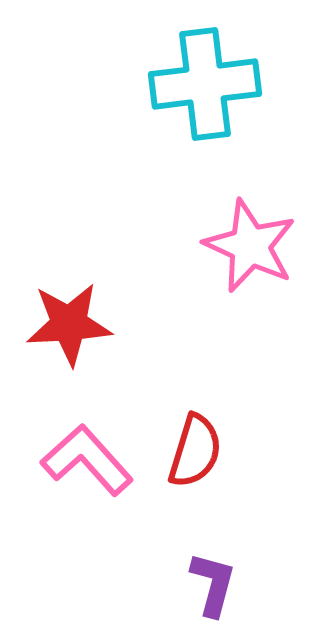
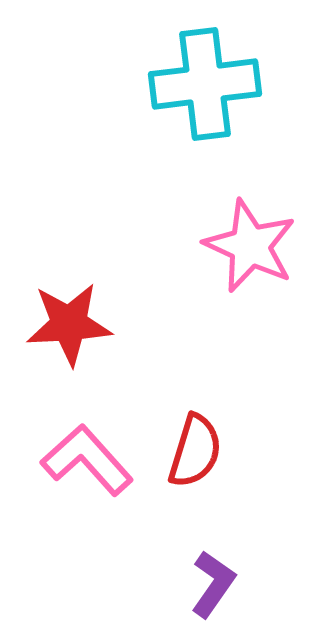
purple L-shape: rotated 20 degrees clockwise
